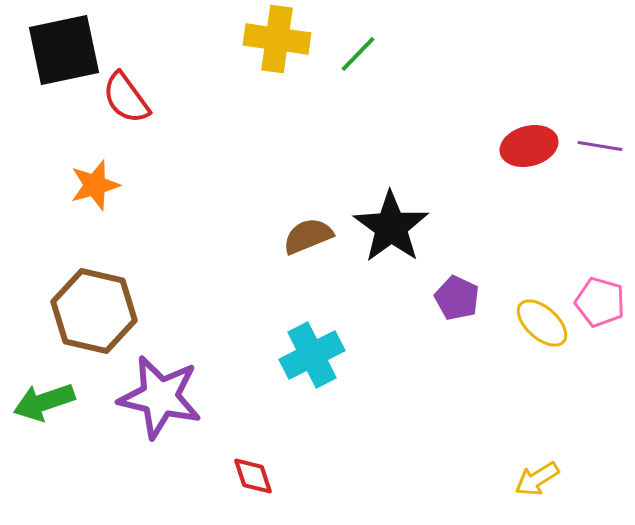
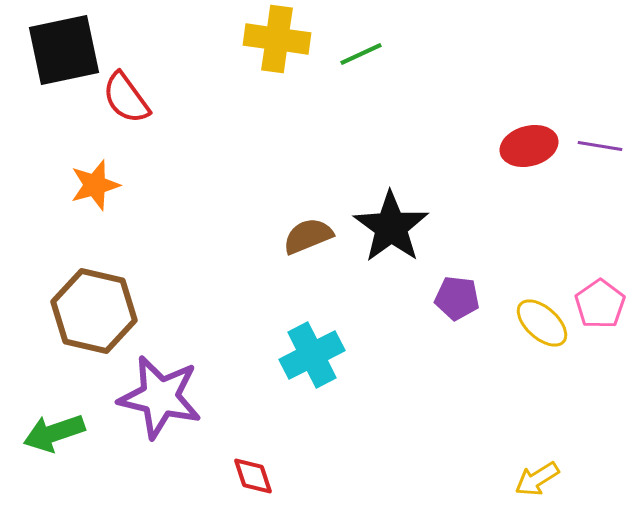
green line: moved 3 px right; rotated 21 degrees clockwise
purple pentagon: rotated 18 degrees counterclockwise
pink pentagon: moved 2 px down; rotated 21 degrees clockwise
green arrow: moved 10 px right, 31 px down
